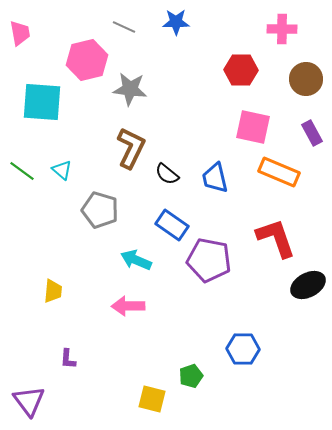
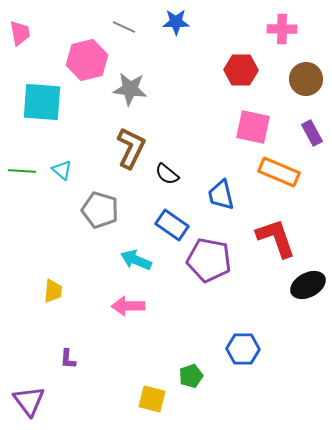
green line: rotated 32 degrees counterclockwise
blue trapezoid: moved 6 px right, 17 px down
